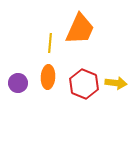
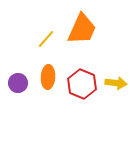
orange trapezoid: moved 2 px right
yellow line: moved 4 px left, 4 px up; rotated 36 degrees clockwise
red hexagon: moved 2 px left
